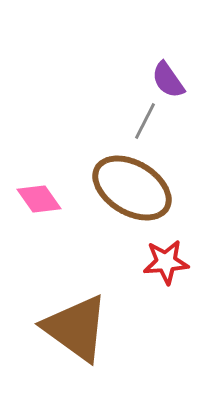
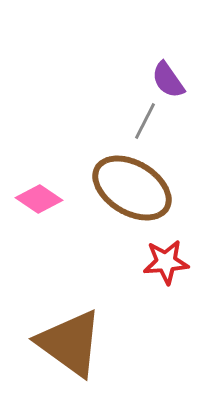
pink diamond: rotated 21 degrees counterclockwise
brown triangle: moved 6 px left, 15 px down
